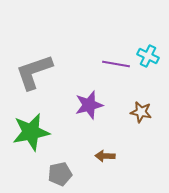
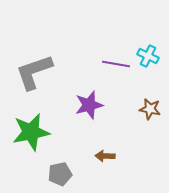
brown star: moved 9 px right, 3 px up
